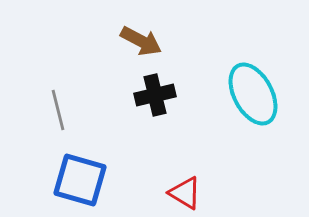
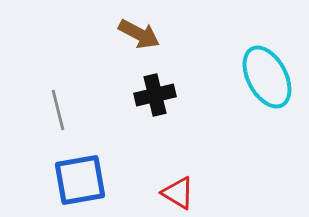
brown arrow: moved 2 px left, 7 px up
cyan ellipse: moved 14 px right, 17 px up
blue square: rotated 26 degrees counterclockwise
red triangle: moved 7 px left
